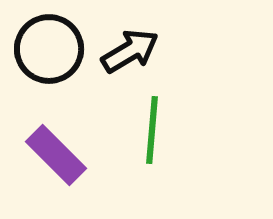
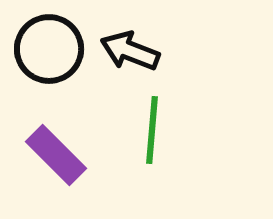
black arrow: rotated 128 degrees counterclockwise
